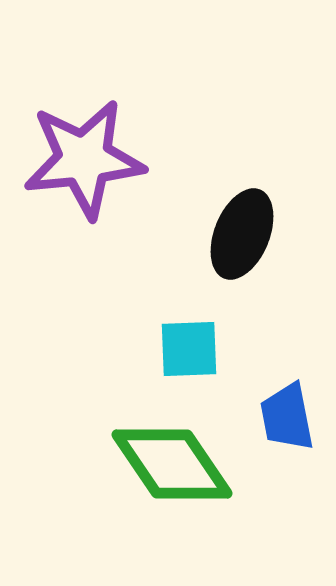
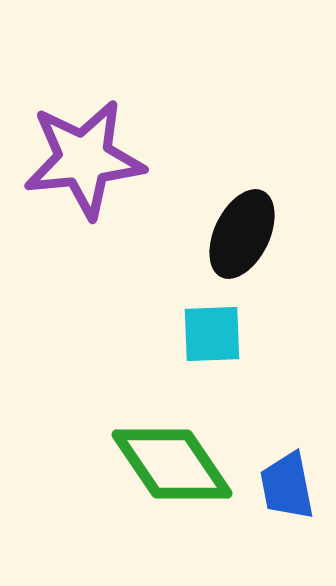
black ellipse: rotated 4 degrees clockwise
cyan square: moved 23 px right, 15 px up
blue trapezoid: moved 69 px down
